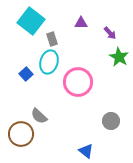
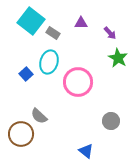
gray rectangle: moved 1 px right, 6 px up; rotated 40 degrees counterclockwise
green star: moved 1 px left, 1 px down
